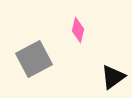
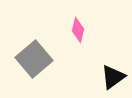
gray square: rotated 12 degrees counterclockwise
